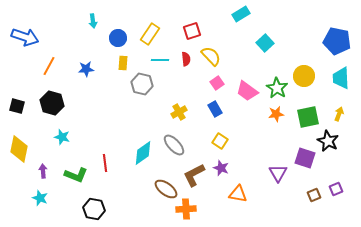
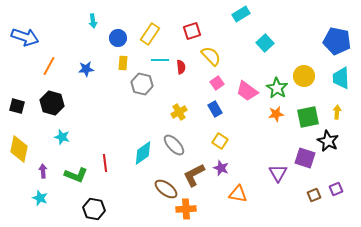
red semicircle at (186, 59): moved 5 px left, 8 px down
yellow arrow at (339, 114): moved 2 px left, 2 px up; rotated 16 degrees counterclockwise
